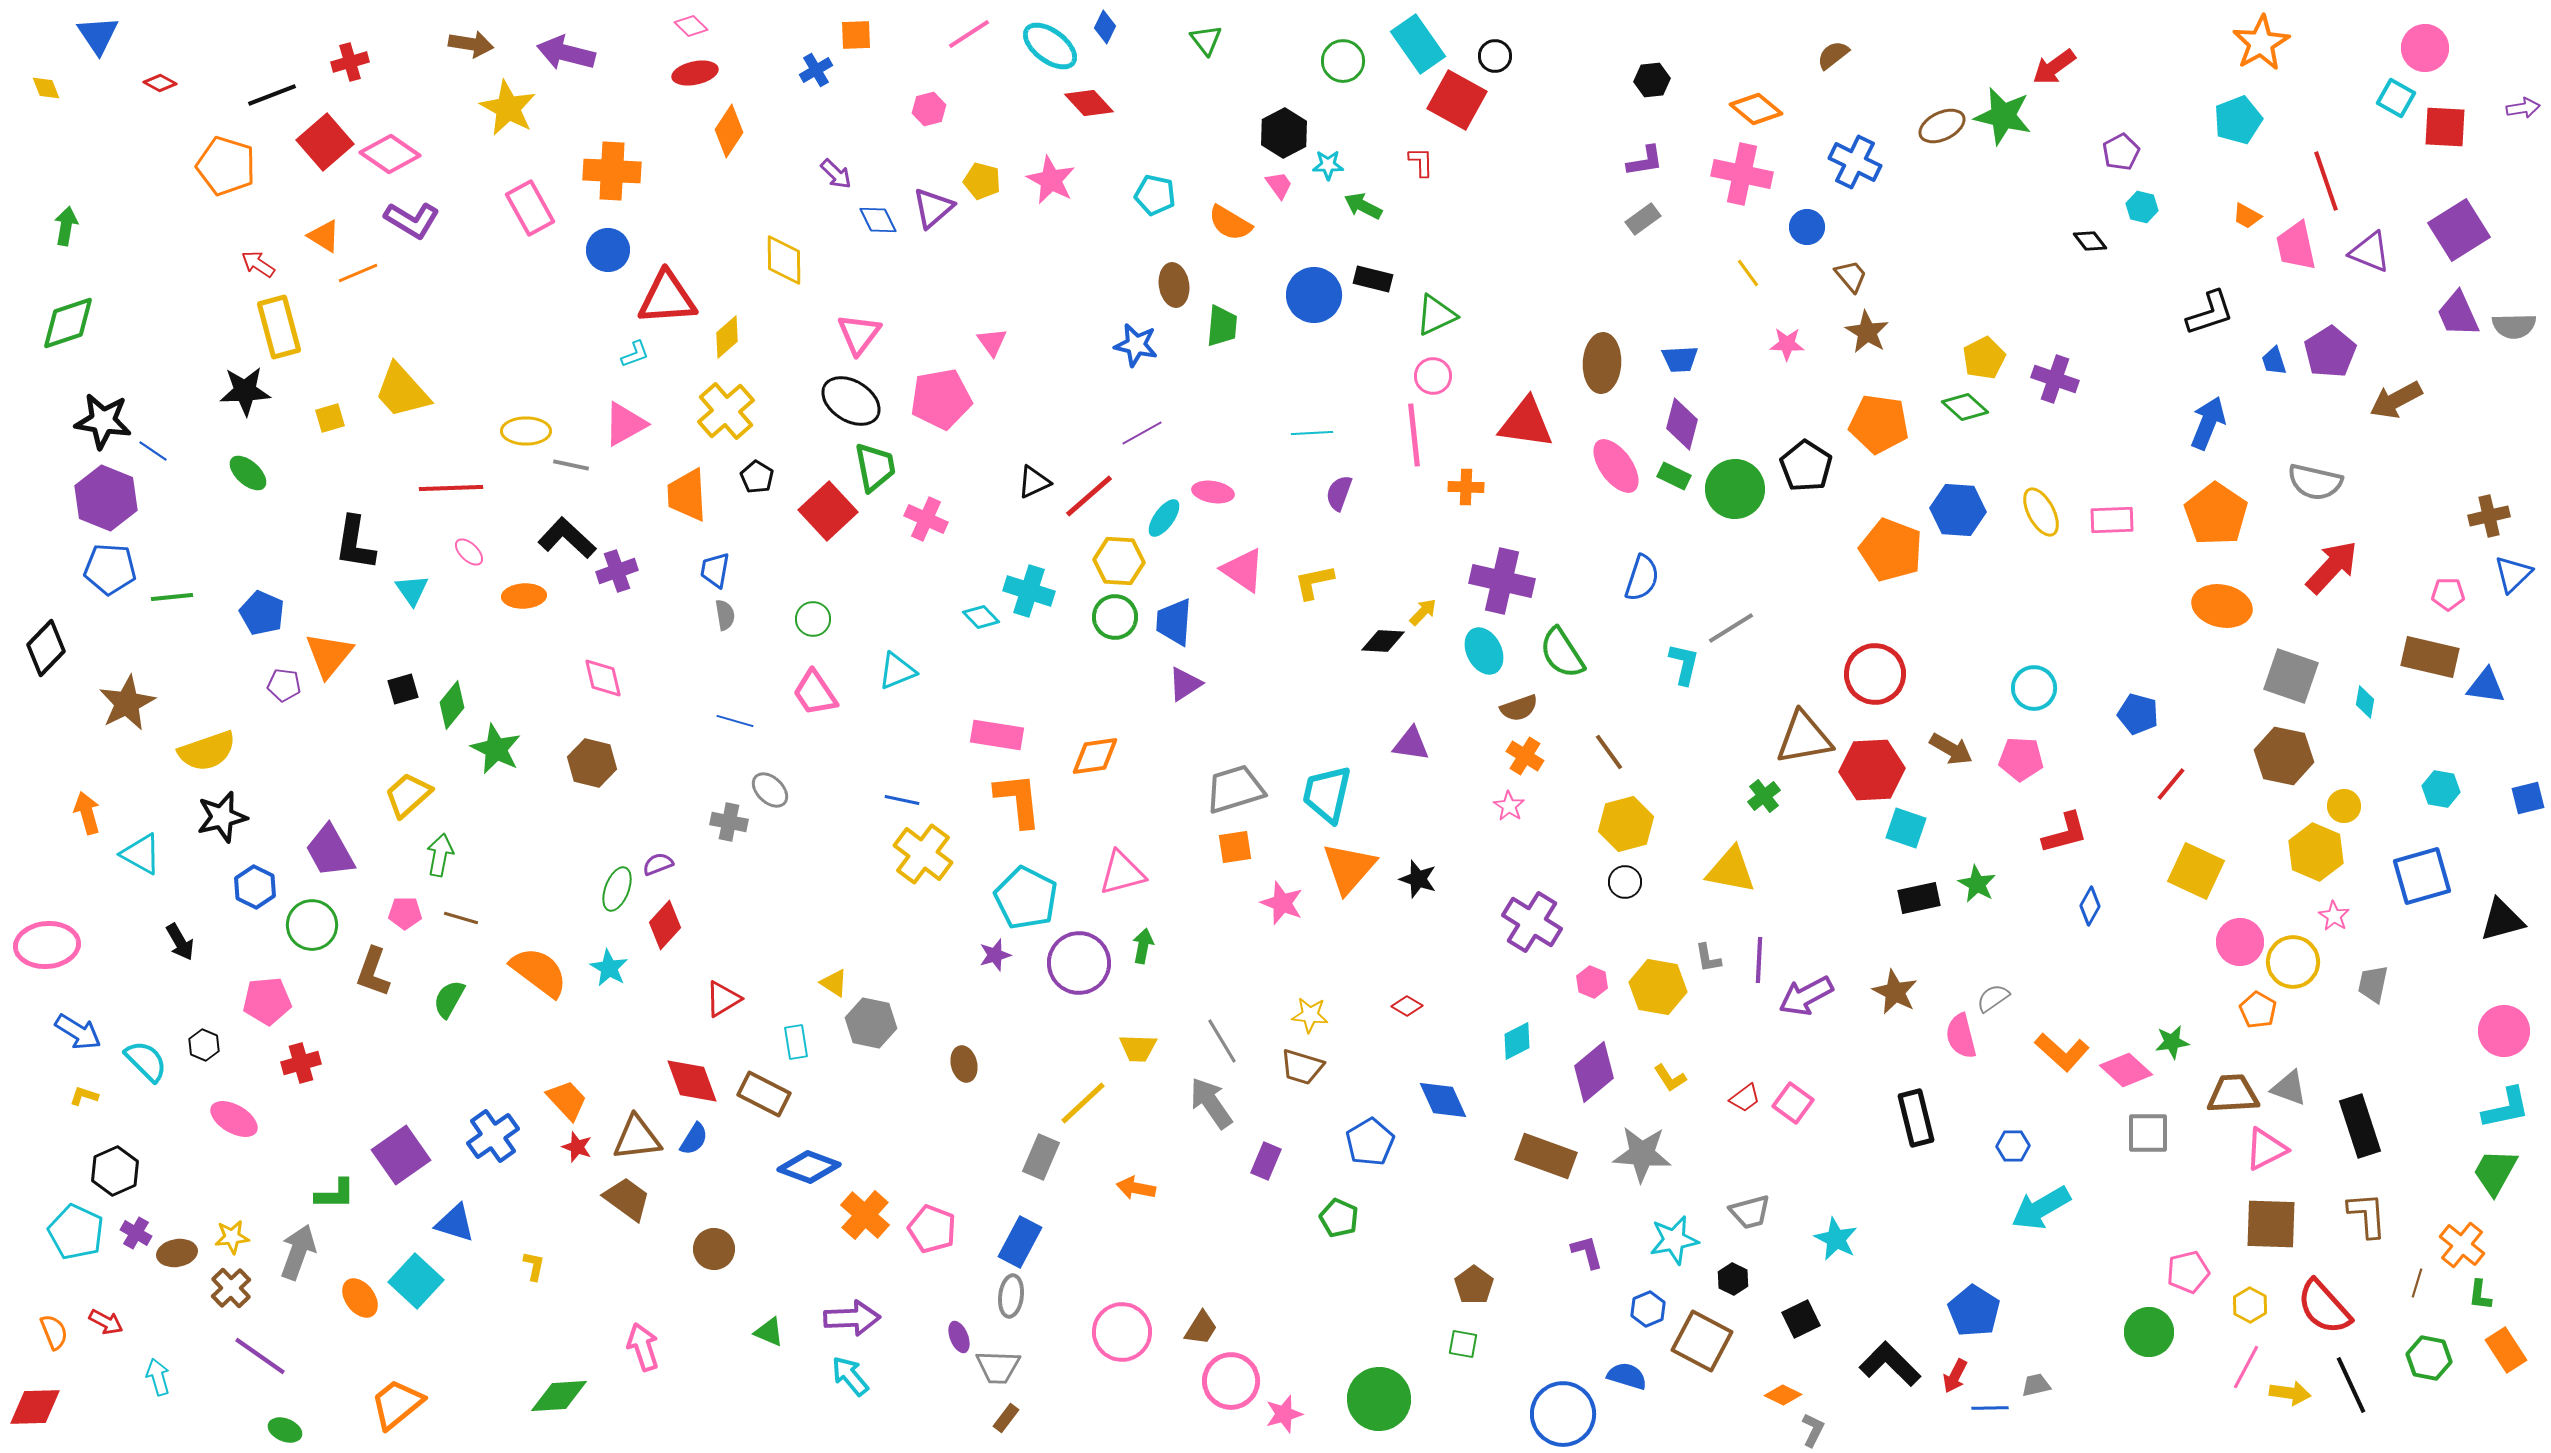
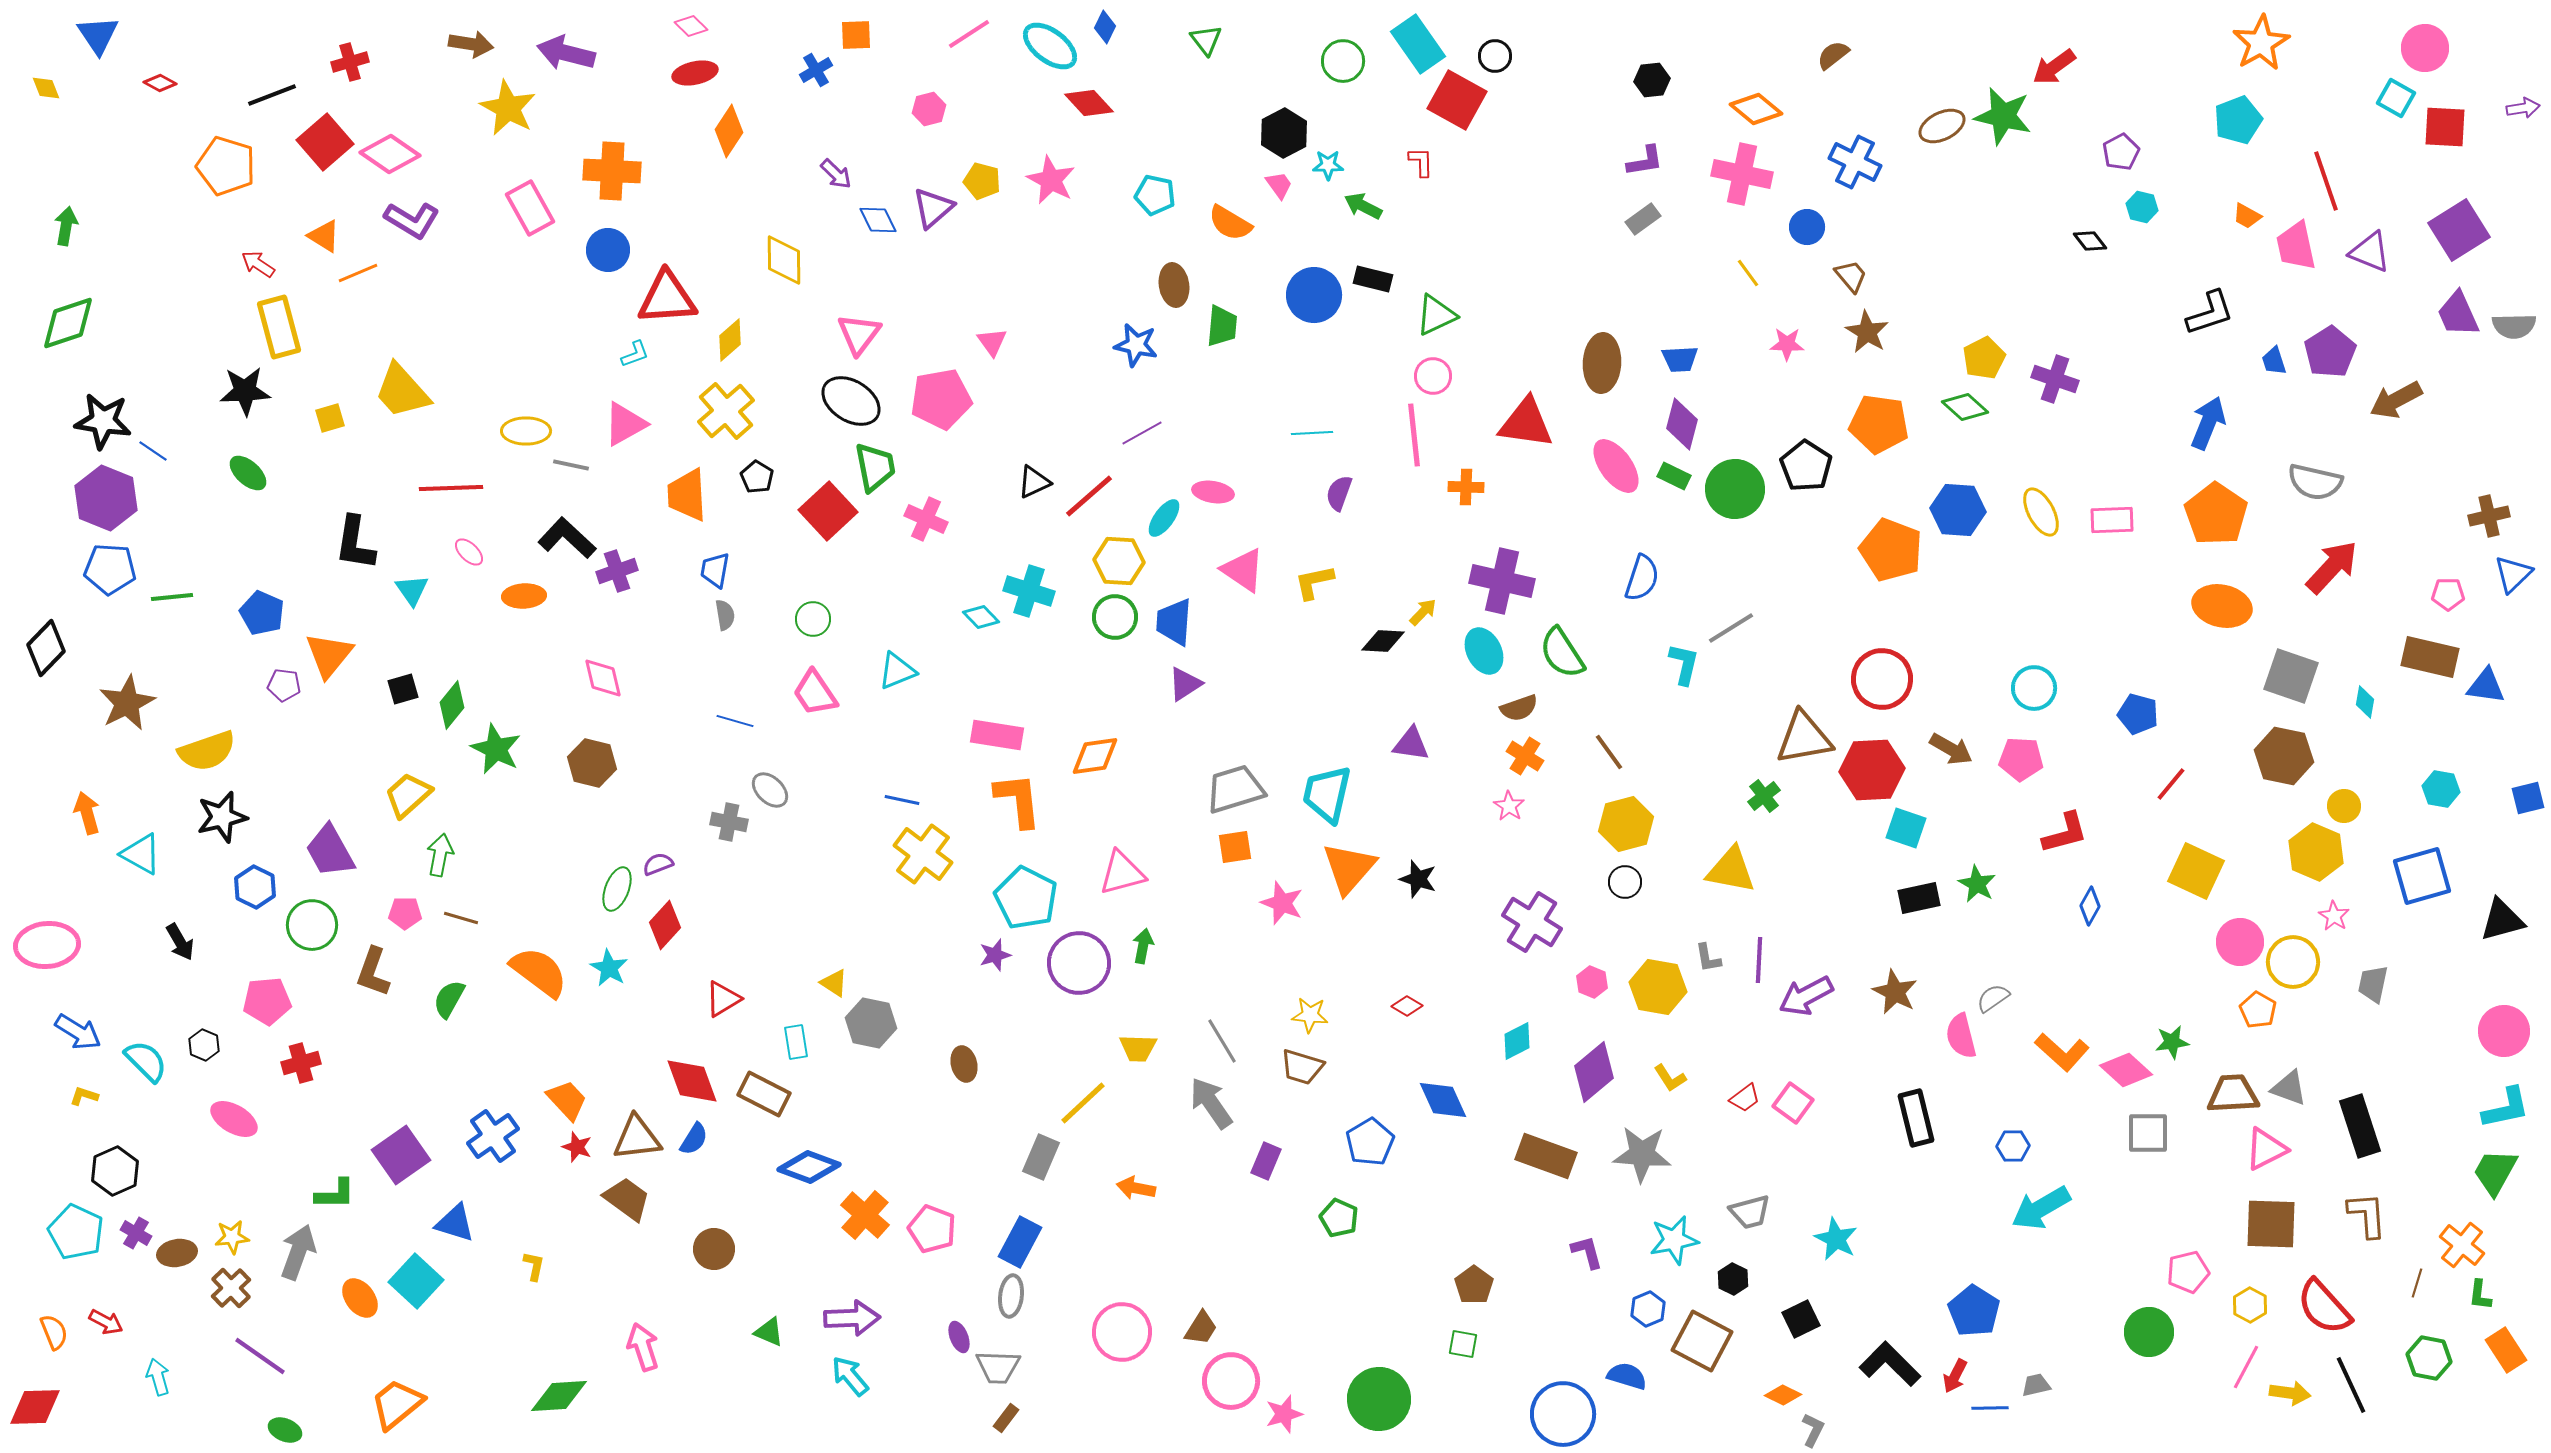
yellow diamond at (727, 337): moved 3 px right, 3 px down
red circle at (1875, 674): moved 7 px right, 5 px down
